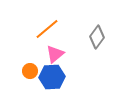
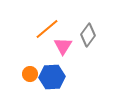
gray diamond: moved 9 px left, 2 px up
pink triangle: moved 8 px right, 8 px up; rotated 18 degrees counterclockwise
orange circle: moved 3 px down
